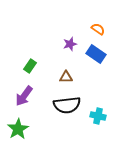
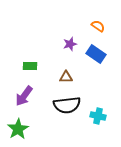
orange semicircle: moved 3 px up
green rectangle: rotated 56 degrees clockwise
